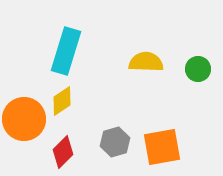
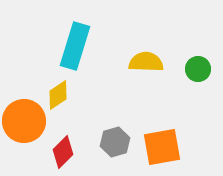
cyan rectangle: moved 9 px right, 5 px up
yellow diamond: moved 4 px left, 6 px up
orange circle: moved 2 px down
